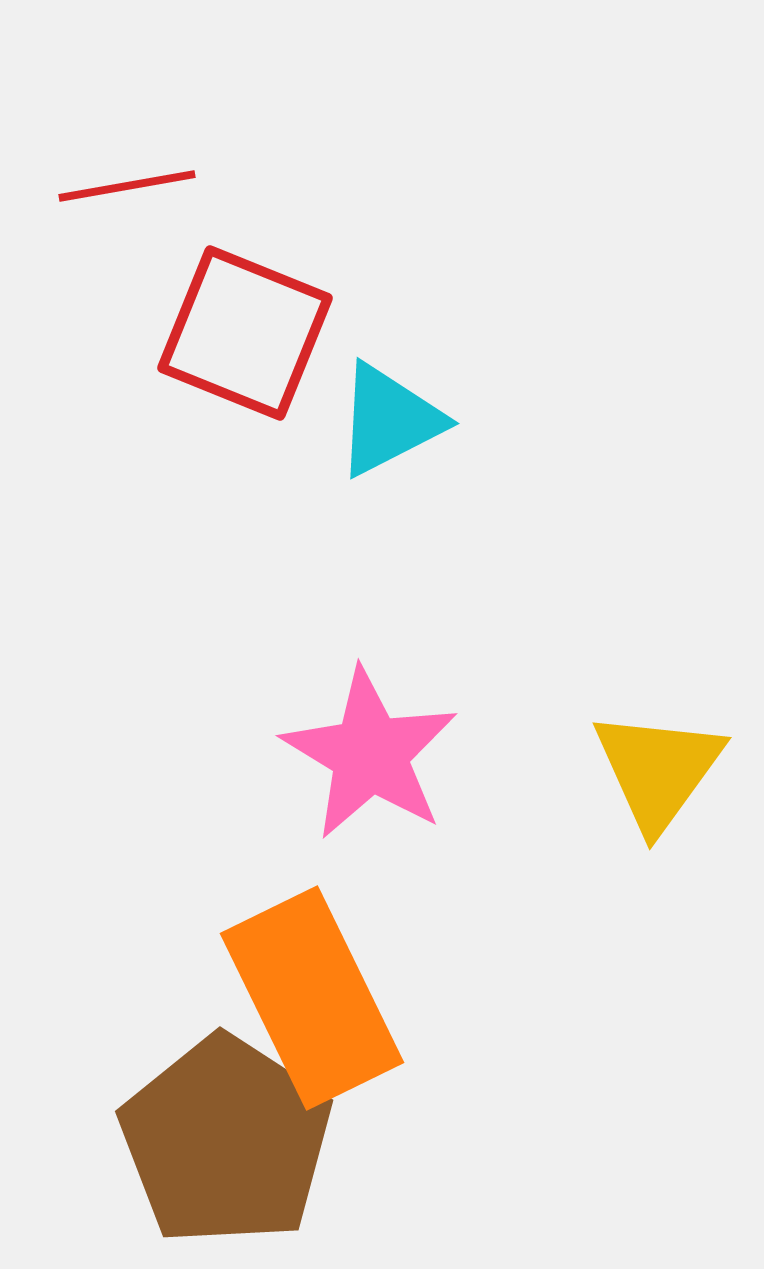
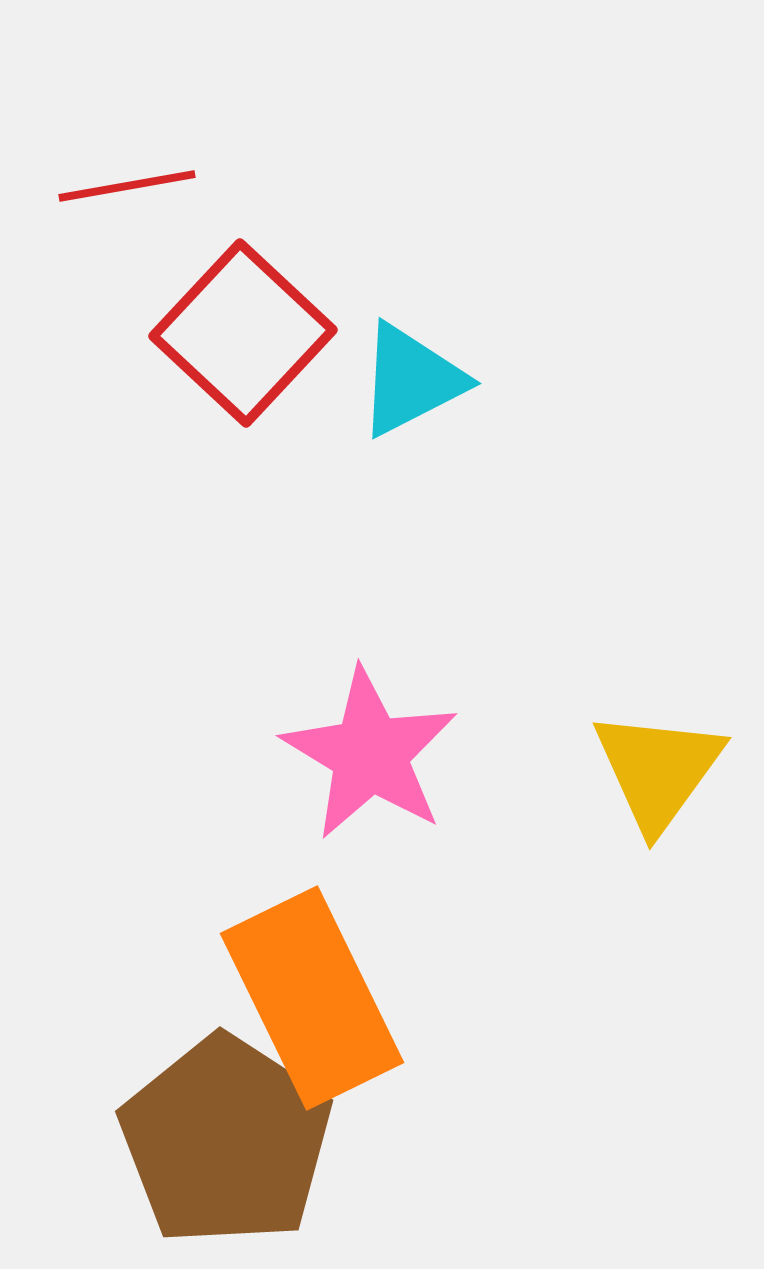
red square: moved 2 px left; rotated 21 degrees clockwise
cyan triangle: moved 22 px right, 40 px up
